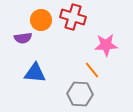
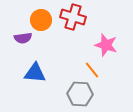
pink star: rotated 20 degrees clockwise
